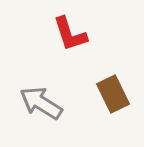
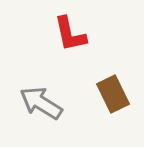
red L-shape: rotated 6 degrees clockwise
